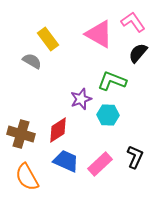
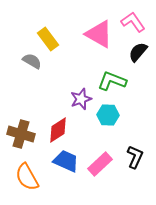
black semicircle: moved 1 px up
